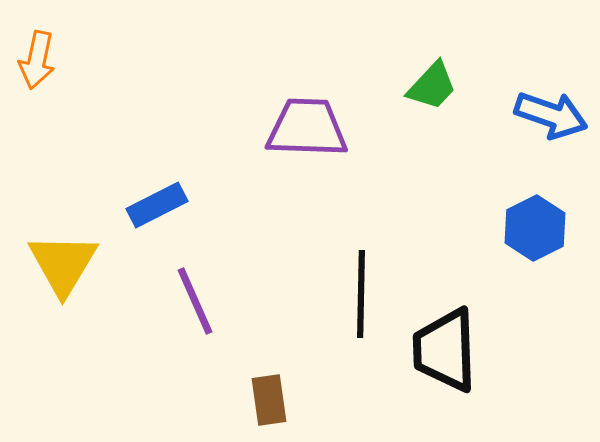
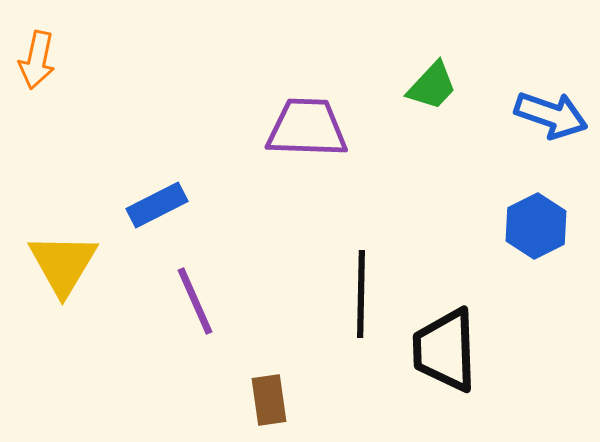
blue hexagon: moved 1 px right, 2 px up
